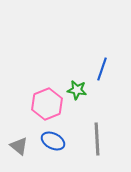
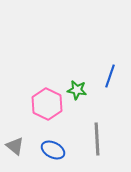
blue line: moved 8 px right, 7 px down
pink hexagon: rotated 12 degrees counterclockwise
blue ellipse: moved 9 px down
gray triangle: moved 4 px left
